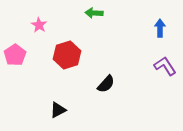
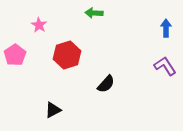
blue arrow: moved 6 px right
black triangle: moved 5 px left
